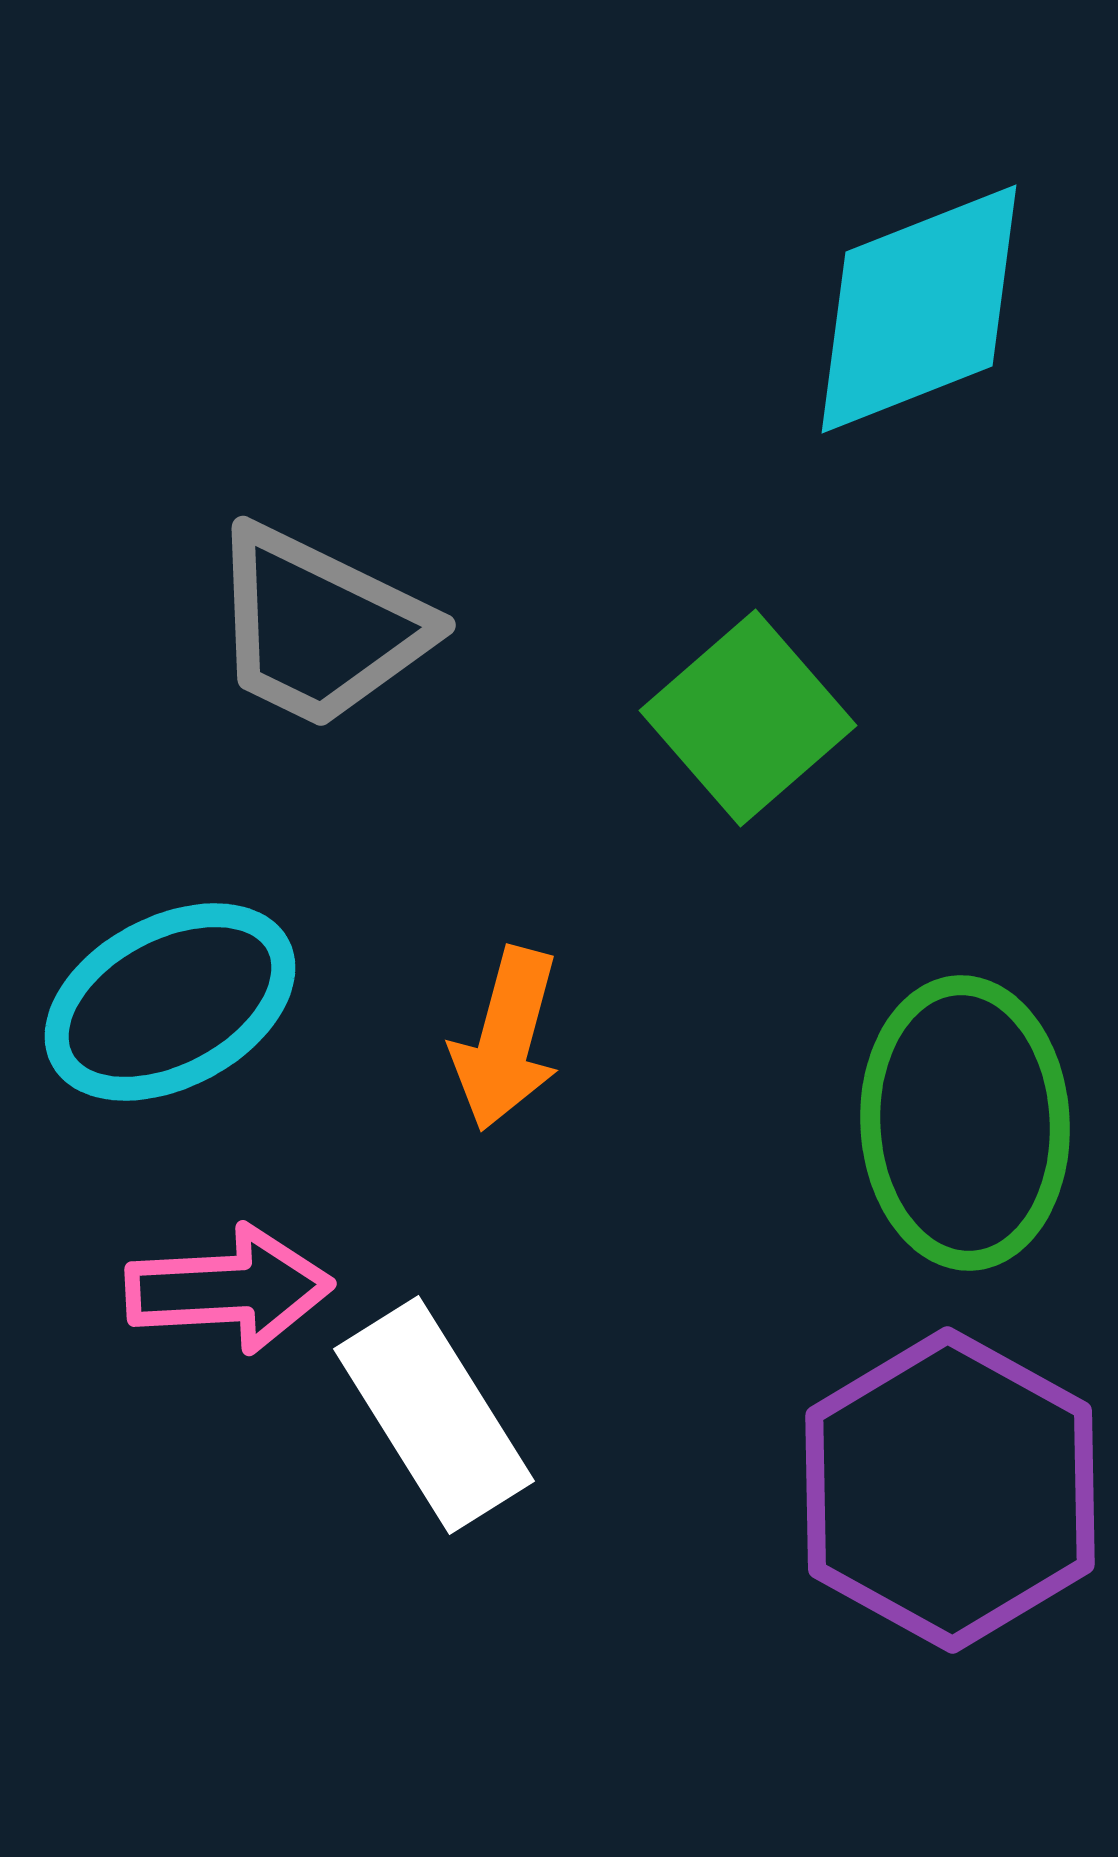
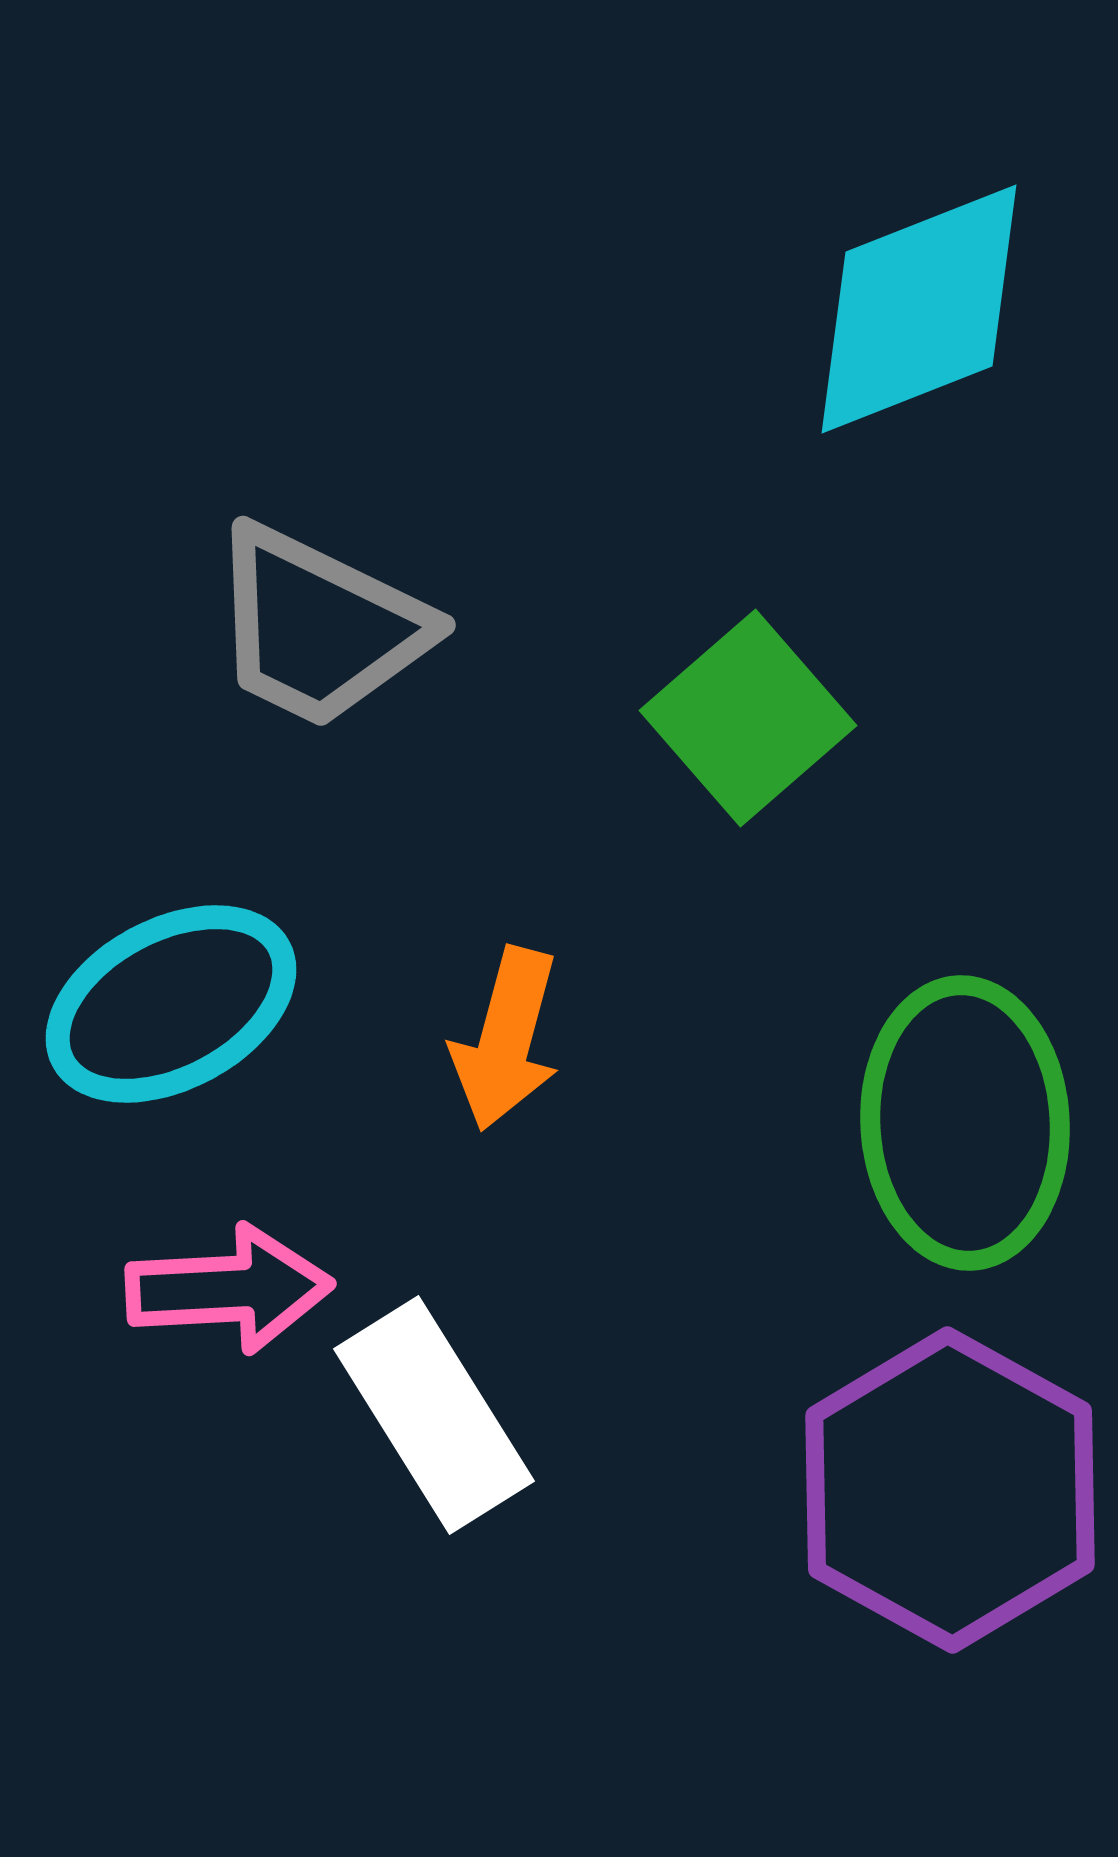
cyan ellipse: moved 1 px right, 2 px down
